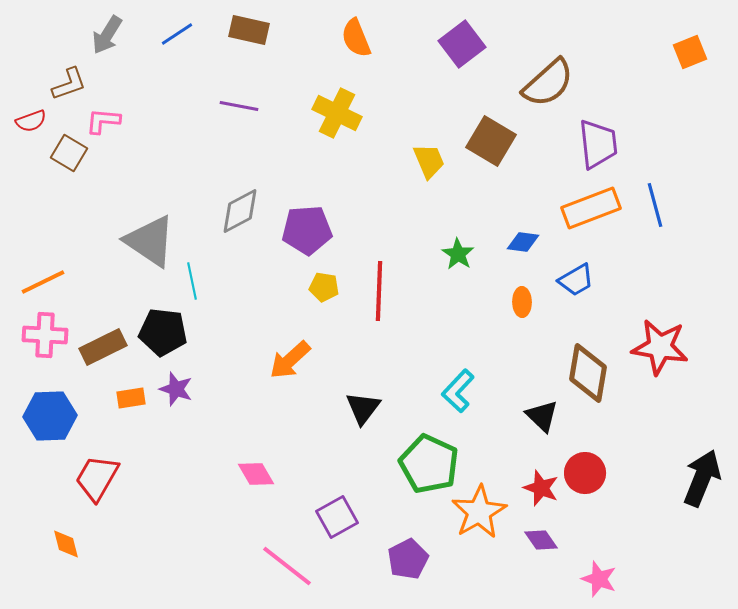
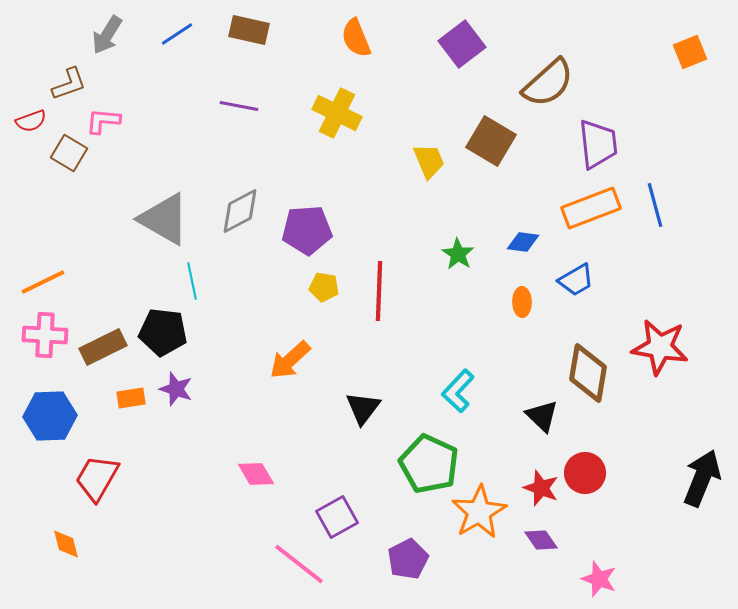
gray triangle at (150, 241): moved 14 px right, 22 px up; rotated 4 degrees counterclockwise
pink line at (287, 566): moved 12 px right, 2 px up
